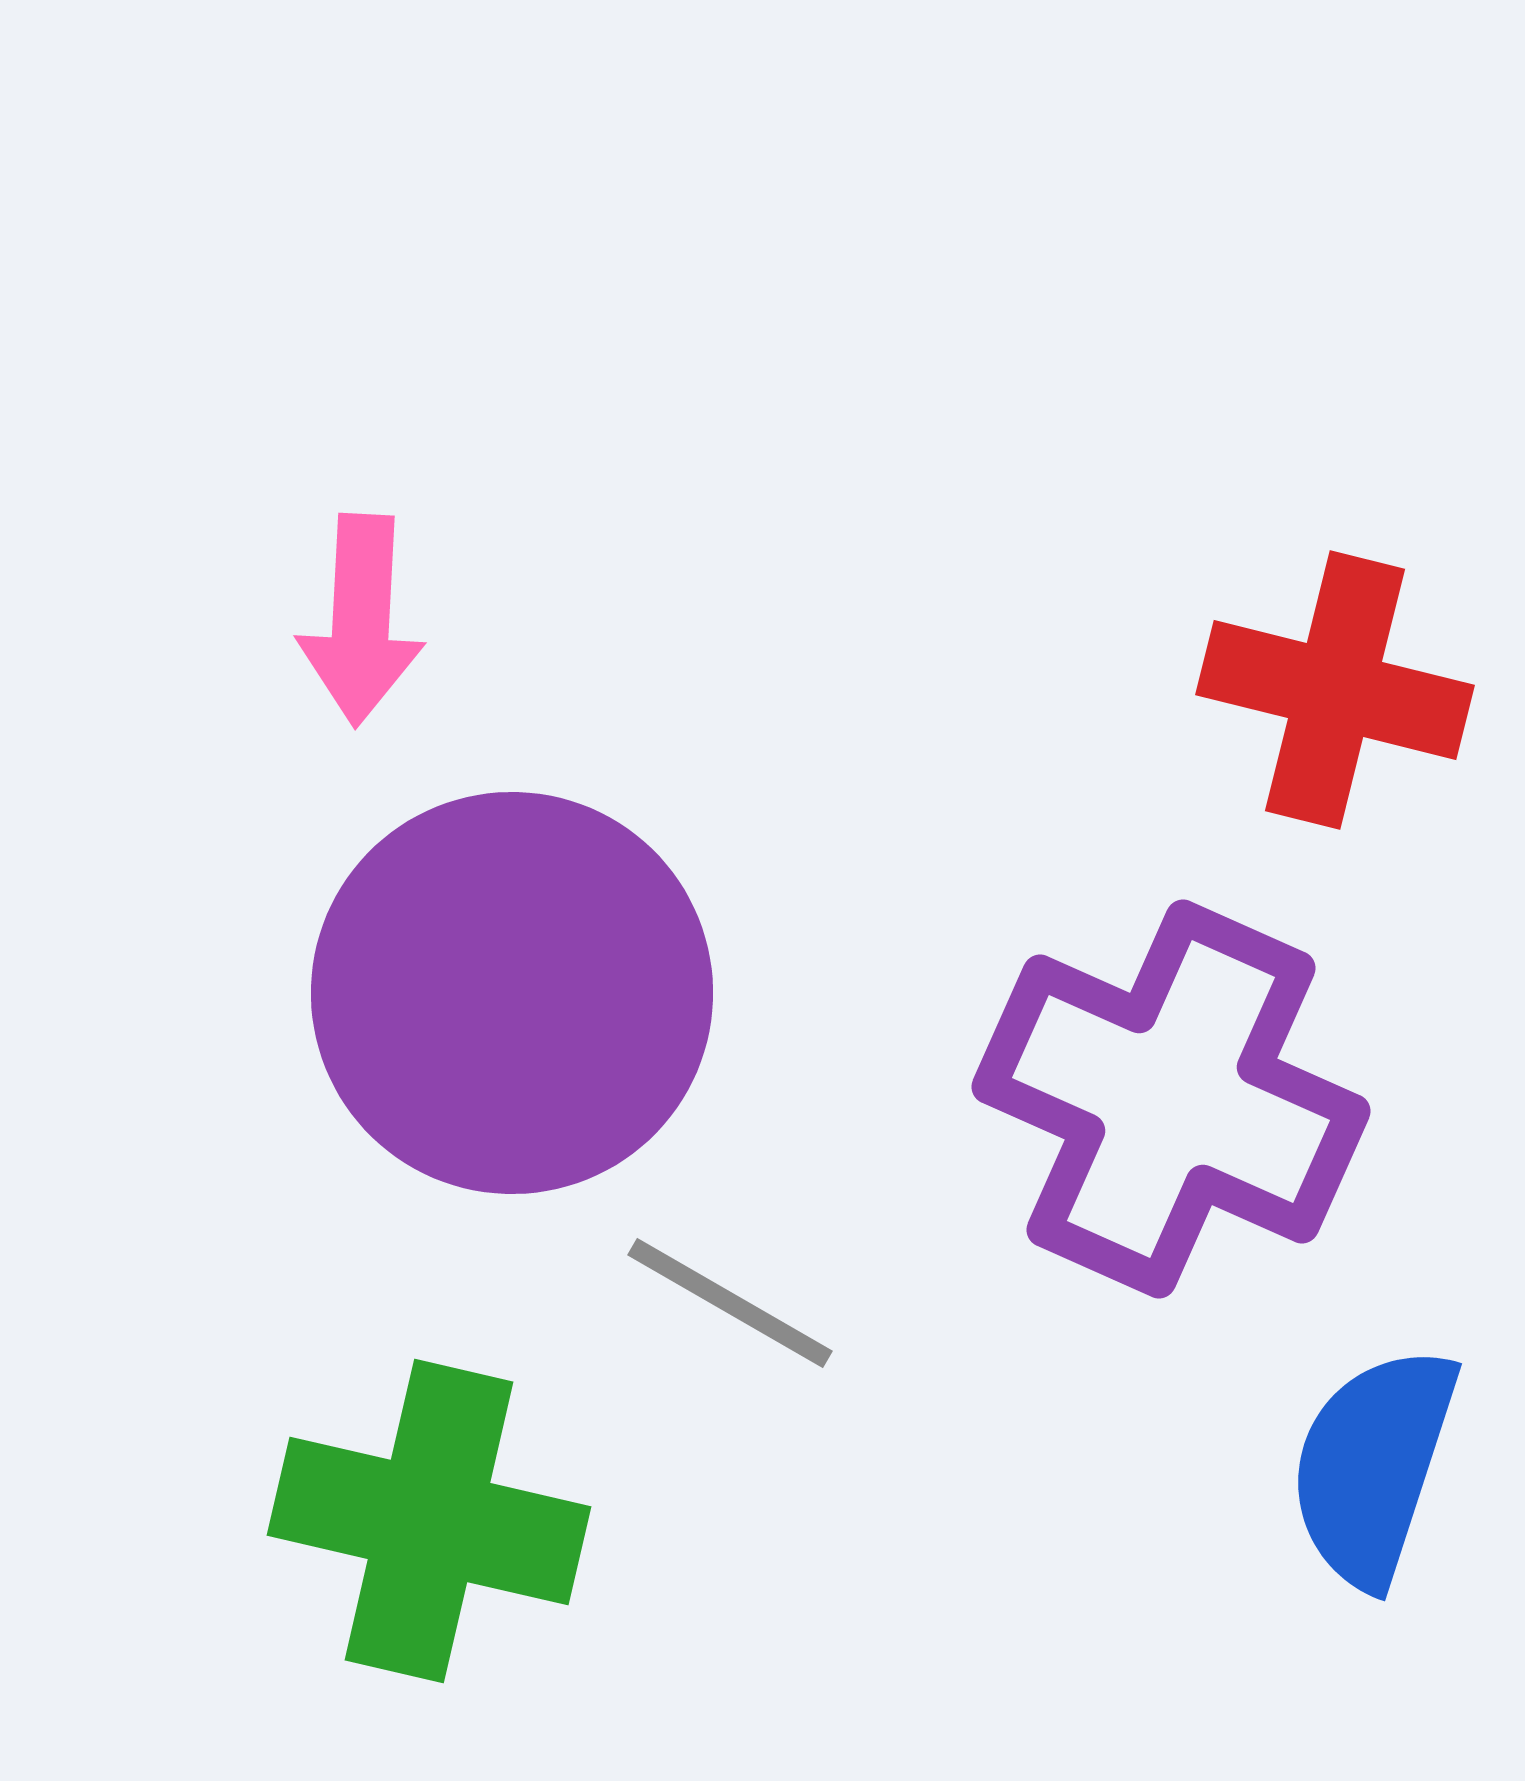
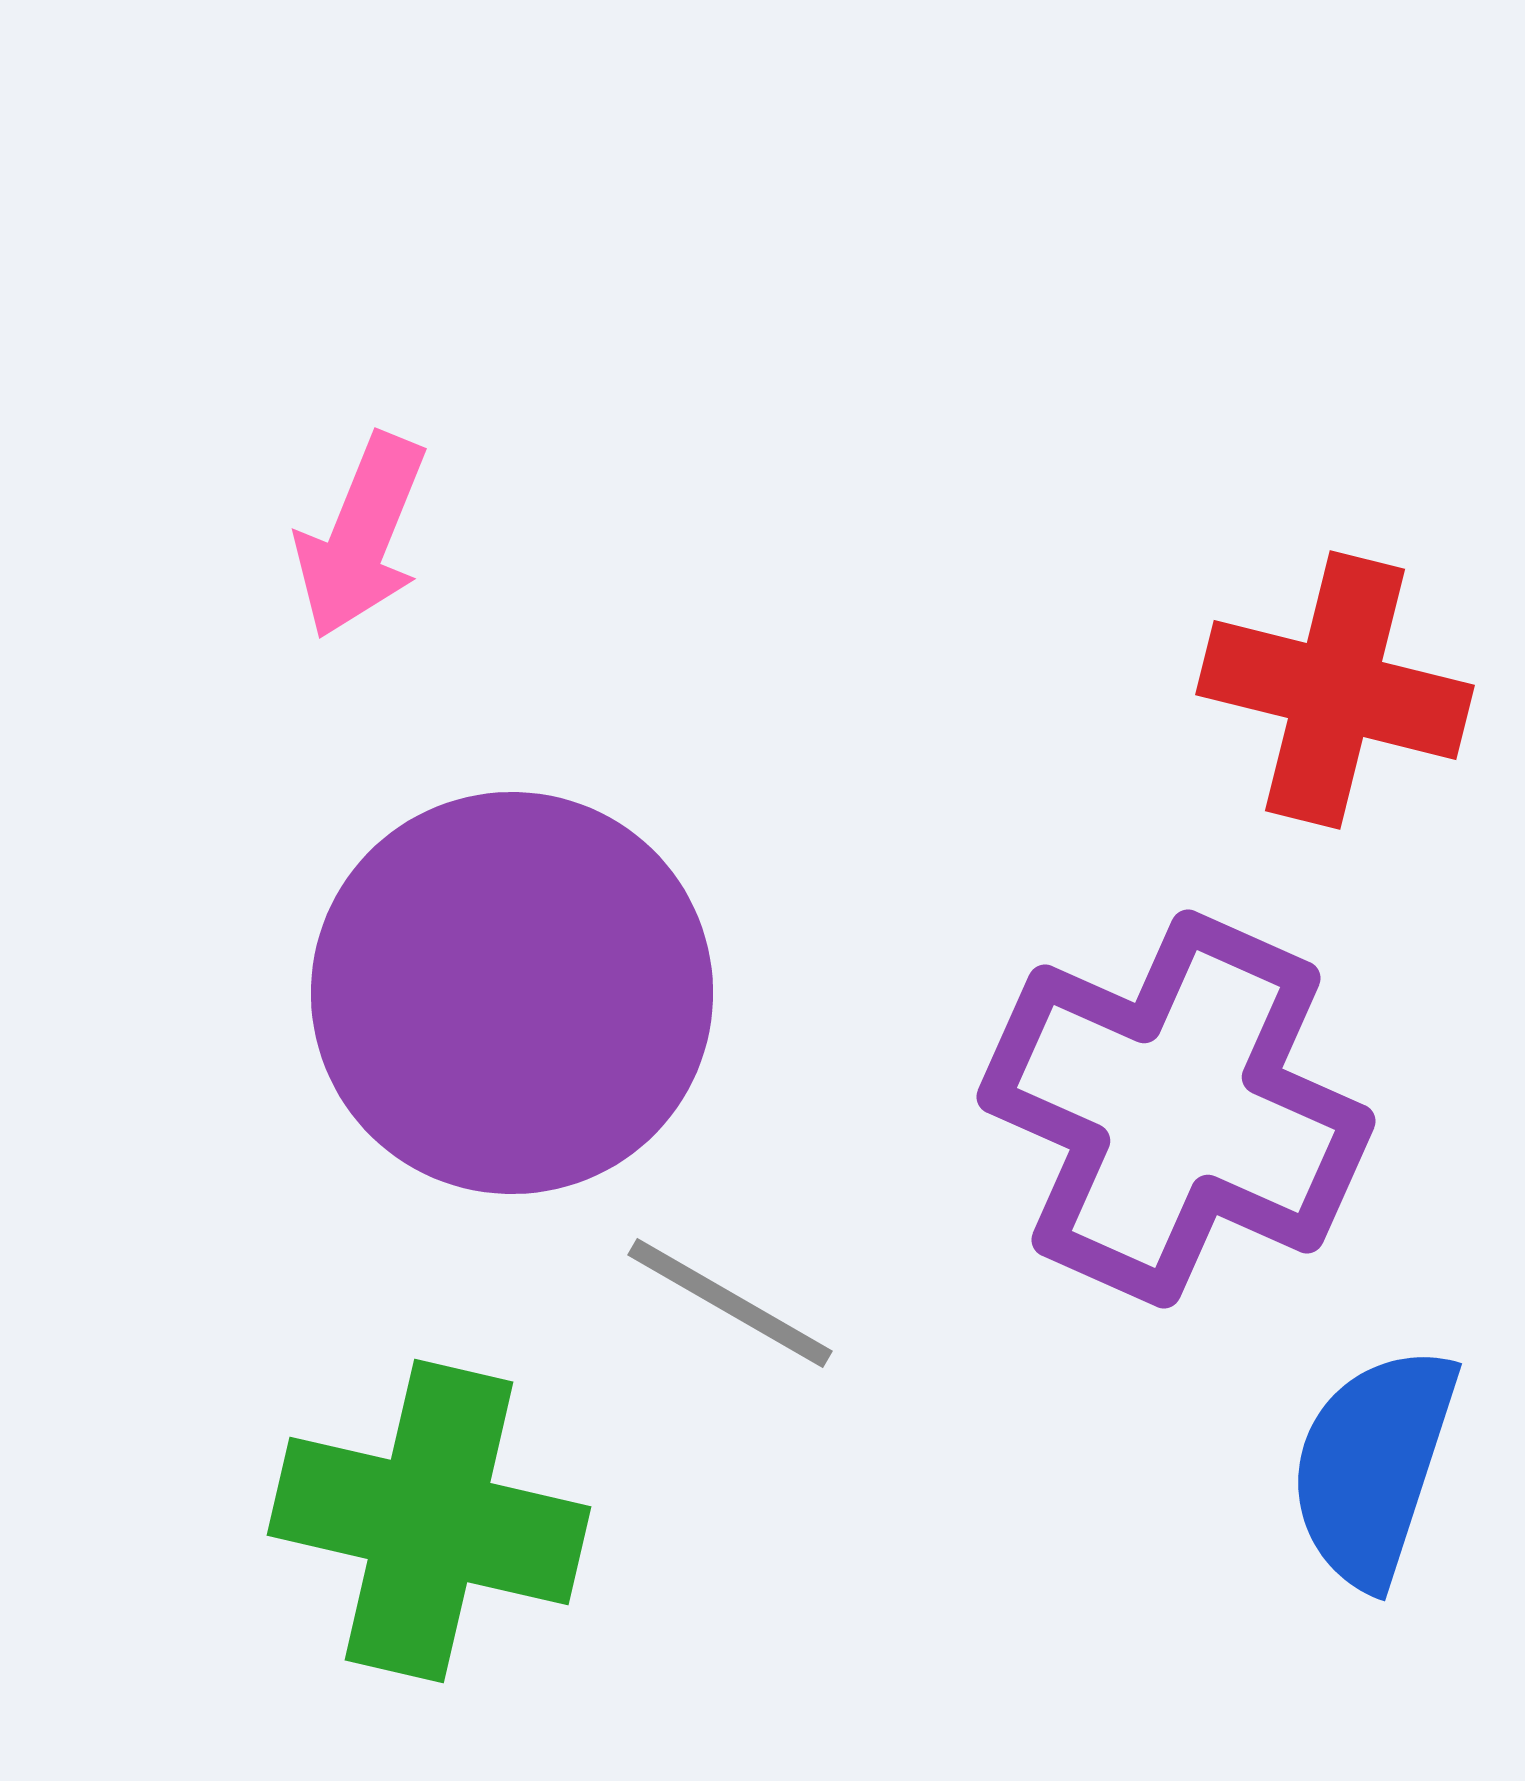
pink arrow: moved 84 px up; rotated 19 degrees clockwise
purple cross: moved 5 px right, 10 px down
